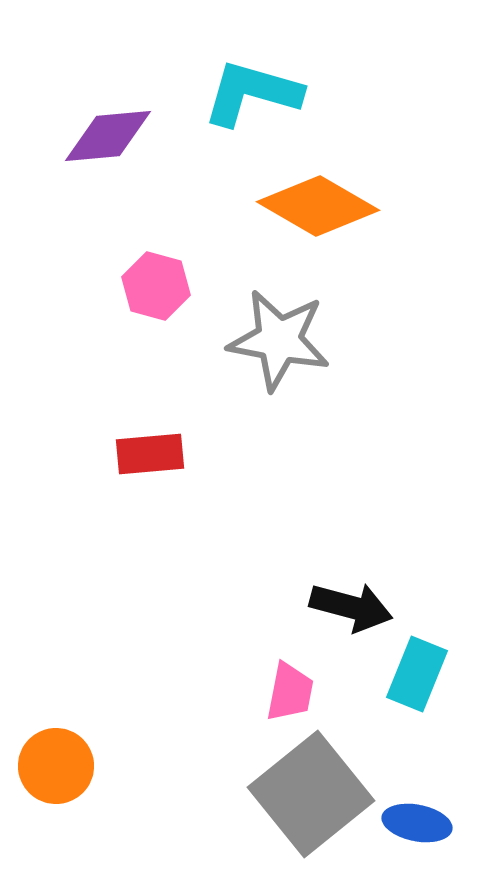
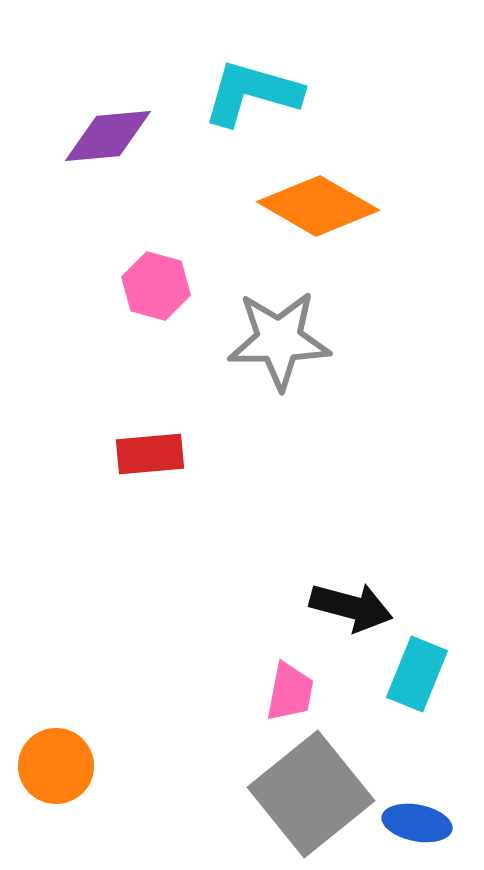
gray star: rotated 12 degrees counterclockwise
